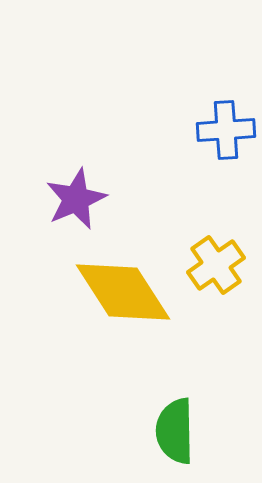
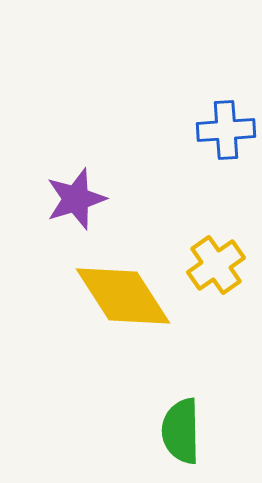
purple star: rotated 6 degrees clockwise
yellow diamond: moved 4 px down
green semicircle: moved 6 px right
